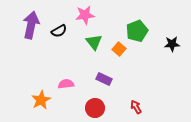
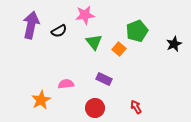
black star: moved 2 px right; rotated 21 degrees counterclockwise
